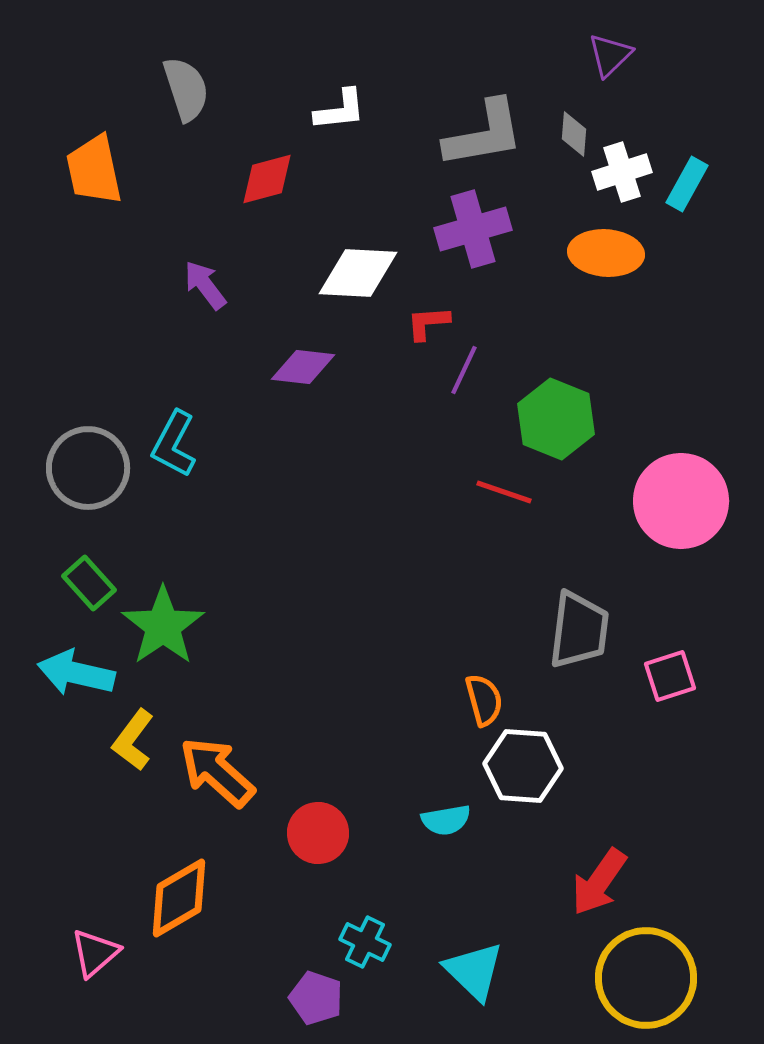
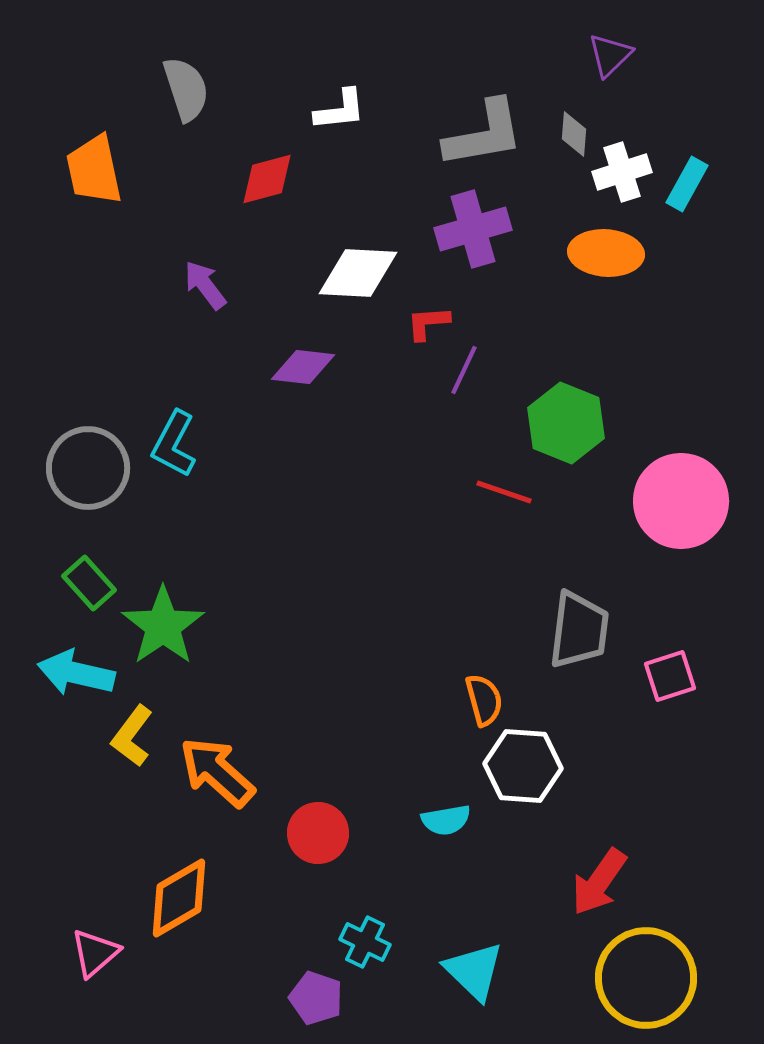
green hexagon: moved 10 px right, 4 px down
yellow L-shape: moved 1 px left, 4 px up
